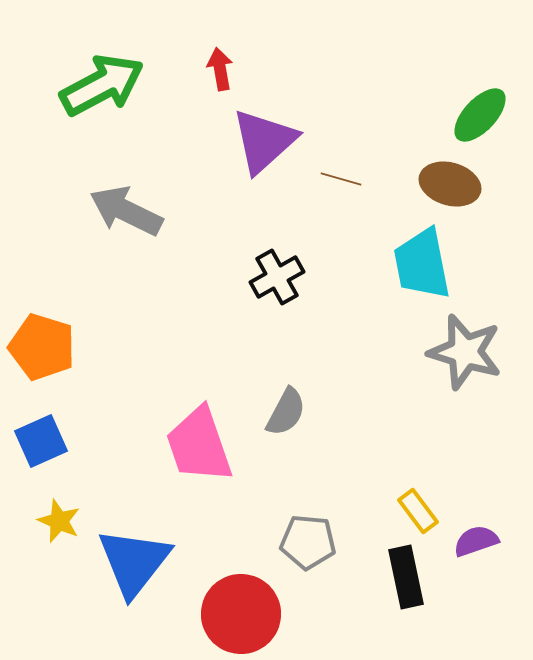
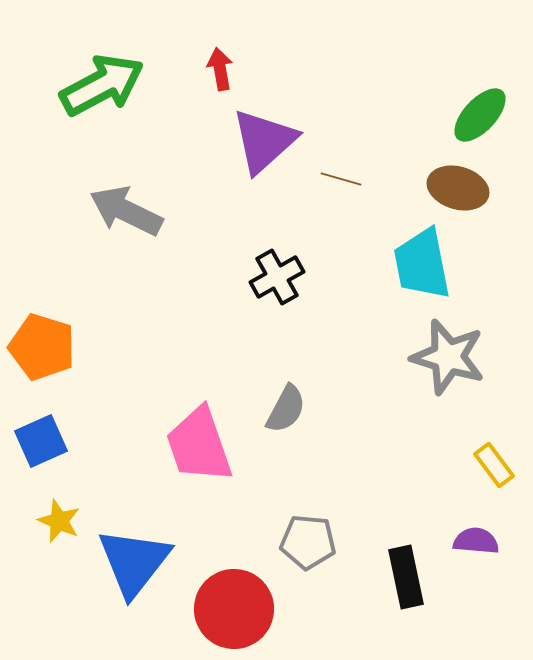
brown ellipse: moved 8 px right, 4 px down
gray star: moved 17 px left, 5 px down
gray semicircle: moved 3 px up
yellow rectangle: moved 76 px right, 46 px up
purple semicircle: rotated 24 degrees clockwise
red circle: moved 7 px left, 5 px up
